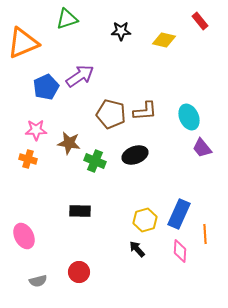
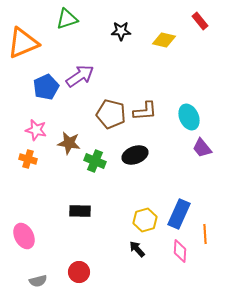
pink star: rotated 15 degrees clockwise
